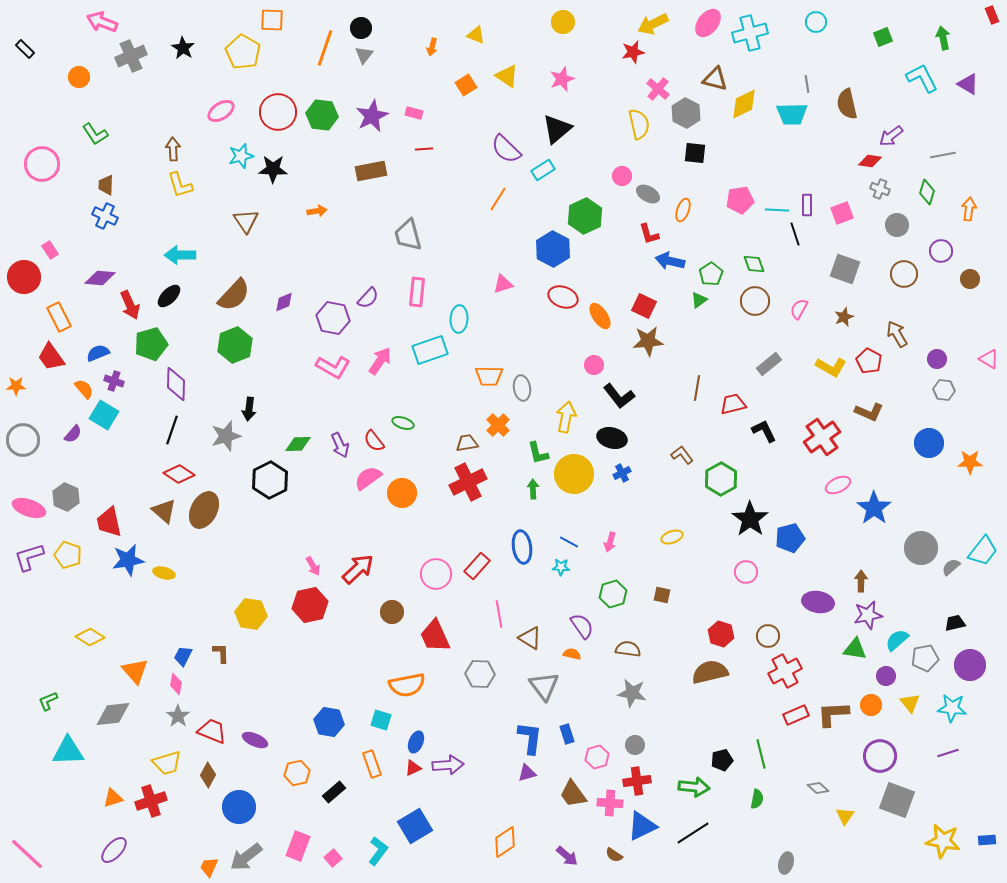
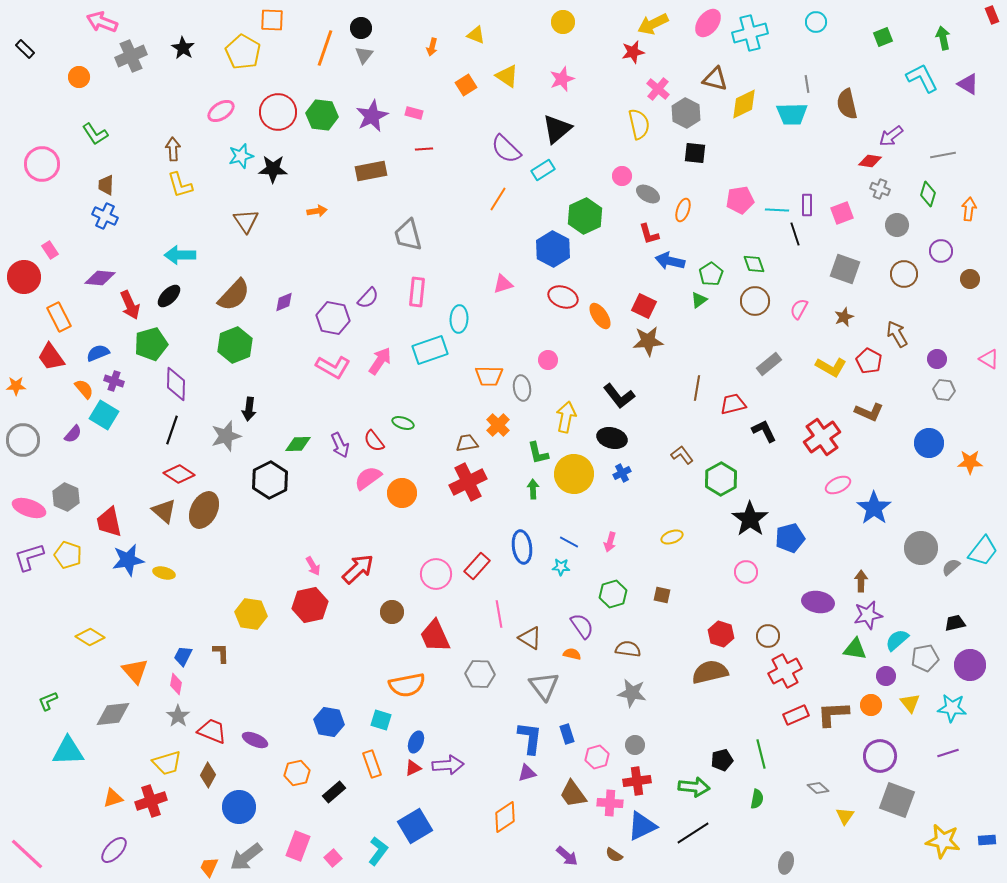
green diamond at (927, 192): moved 1 px right, 2 px down
pink circle at (594, 365): moved 46 px left, 5 px up
orange diamond at (505, 842): moved 25 px up
